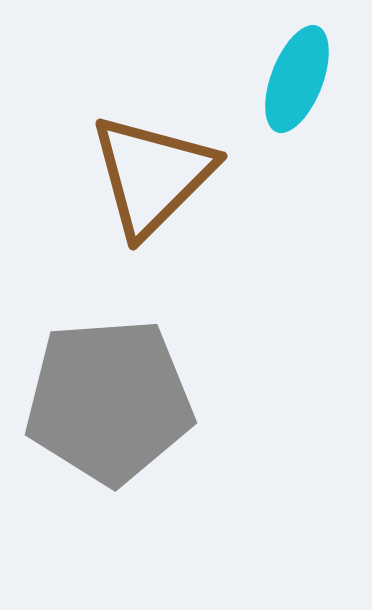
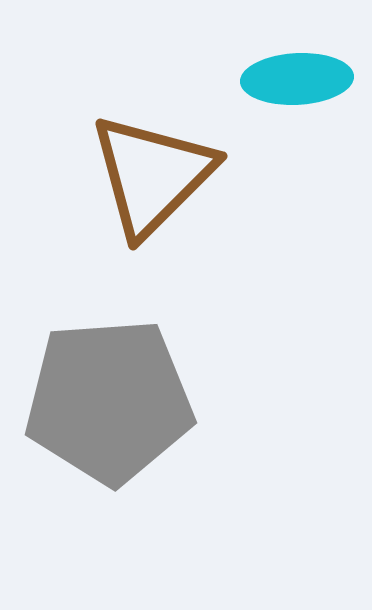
cyan ellipse: rotated 66 degrees clockwise
